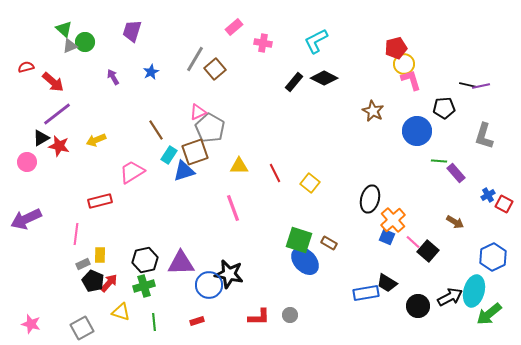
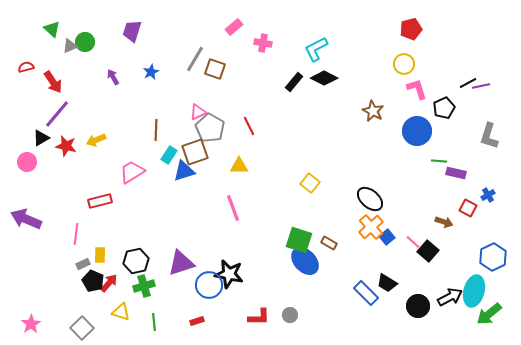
green triangle at (64, 29): moved 12 px left
cyan L-shape at (316, 41): moved 8 px down
red pentagon at (396, 48): moved 15 px right, 19 px up
brown square at (215, 69): rotated 30 degrees counterclockwise
pink L-shape at (411, 80): moved 6 px right, 9 px down
red arrow at (53, 82): rotated 15 degrees clockwise
black line at (468, 85): moved 2 px up; rotated 42 degrees counterclockwise
black pentagon at (444, 108): rotated 20 degrees counterclockwise
purple line at (57, 114): rotated 12 degrees counterclockwise
brown line at (156, 130): rotated 35 degrees clockwise
gray L-shape at (484, 136): moved 5 px right
red star at (59, 146): moved 7 px right
red line at (275, 173): moved 26 px left, 47 px up
purple rectangle at (456, 173): rotated 36 degrees counterclockwise
black ellipse at (370, 199): rotated 64 degrees counterclockwise
red square at (504, 204): moved 36 px left, 4 px down
purple arrow at (26, 219): rotated 48 degrees clockwise
orange cross at (393, 220): moved 22 px left, 7 px down
brown arrow at (455, 222): moved 11 px left; rotated 12 degrees counterclockwise
blue square at (387, 237): rotated 28 degrees clockwise
black hexagon at (145, 260): moved 9 px left, 1 px down
purple triangle at (181, 263): rotated 16 degrees counterclockwise
blue rectangle at (366, 293): rotated 55 degrees clockwise
pink star at (31, 324): rotated 24 degrees clockwise
gray square at (82, 328): rotated 15 degrees counterclockwise
